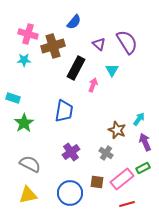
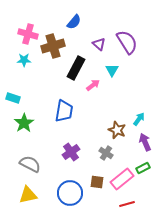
pink arrow: rotated 32 degrees clockwise
